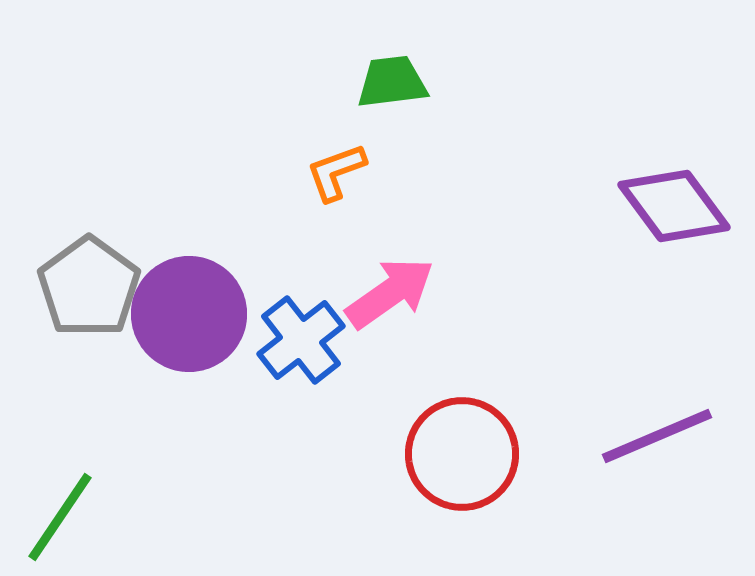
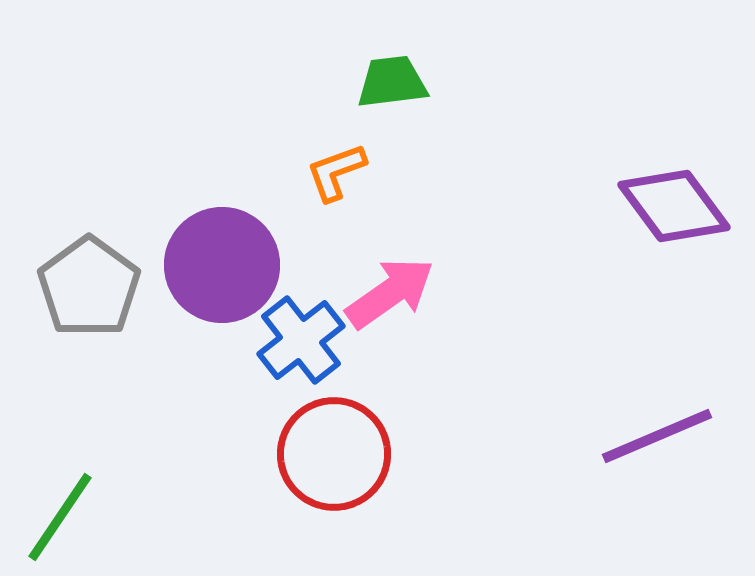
purple circle: moved 33 px right, 49 px up
red circle: moved 128 px left
